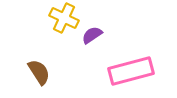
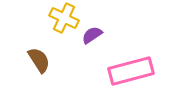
brown semicircle: moved 12 px up
